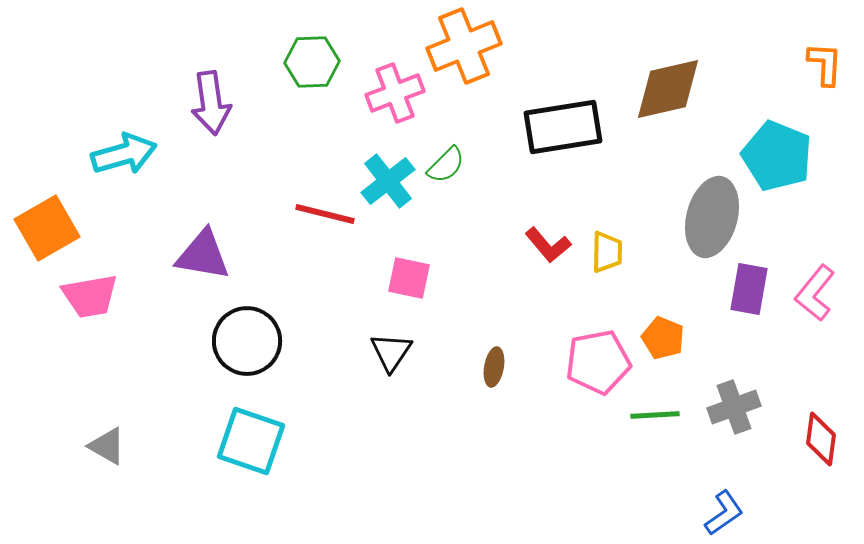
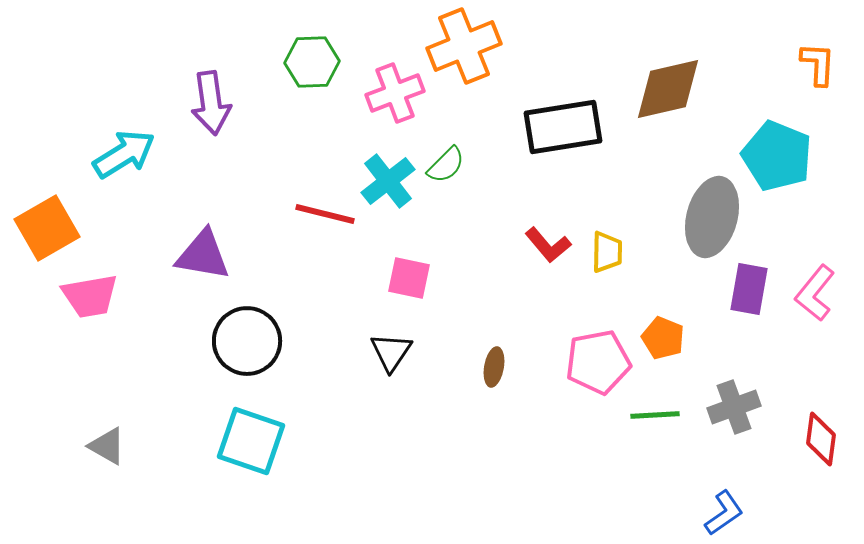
orange L-shape: moved 7 px left
cyan arrow: rotated 16 degrees counterclockwise
